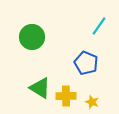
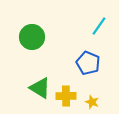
blue pentagon: moved 2 px right
